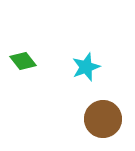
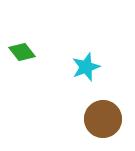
green diamond: moved 1 px left, 9 px up
